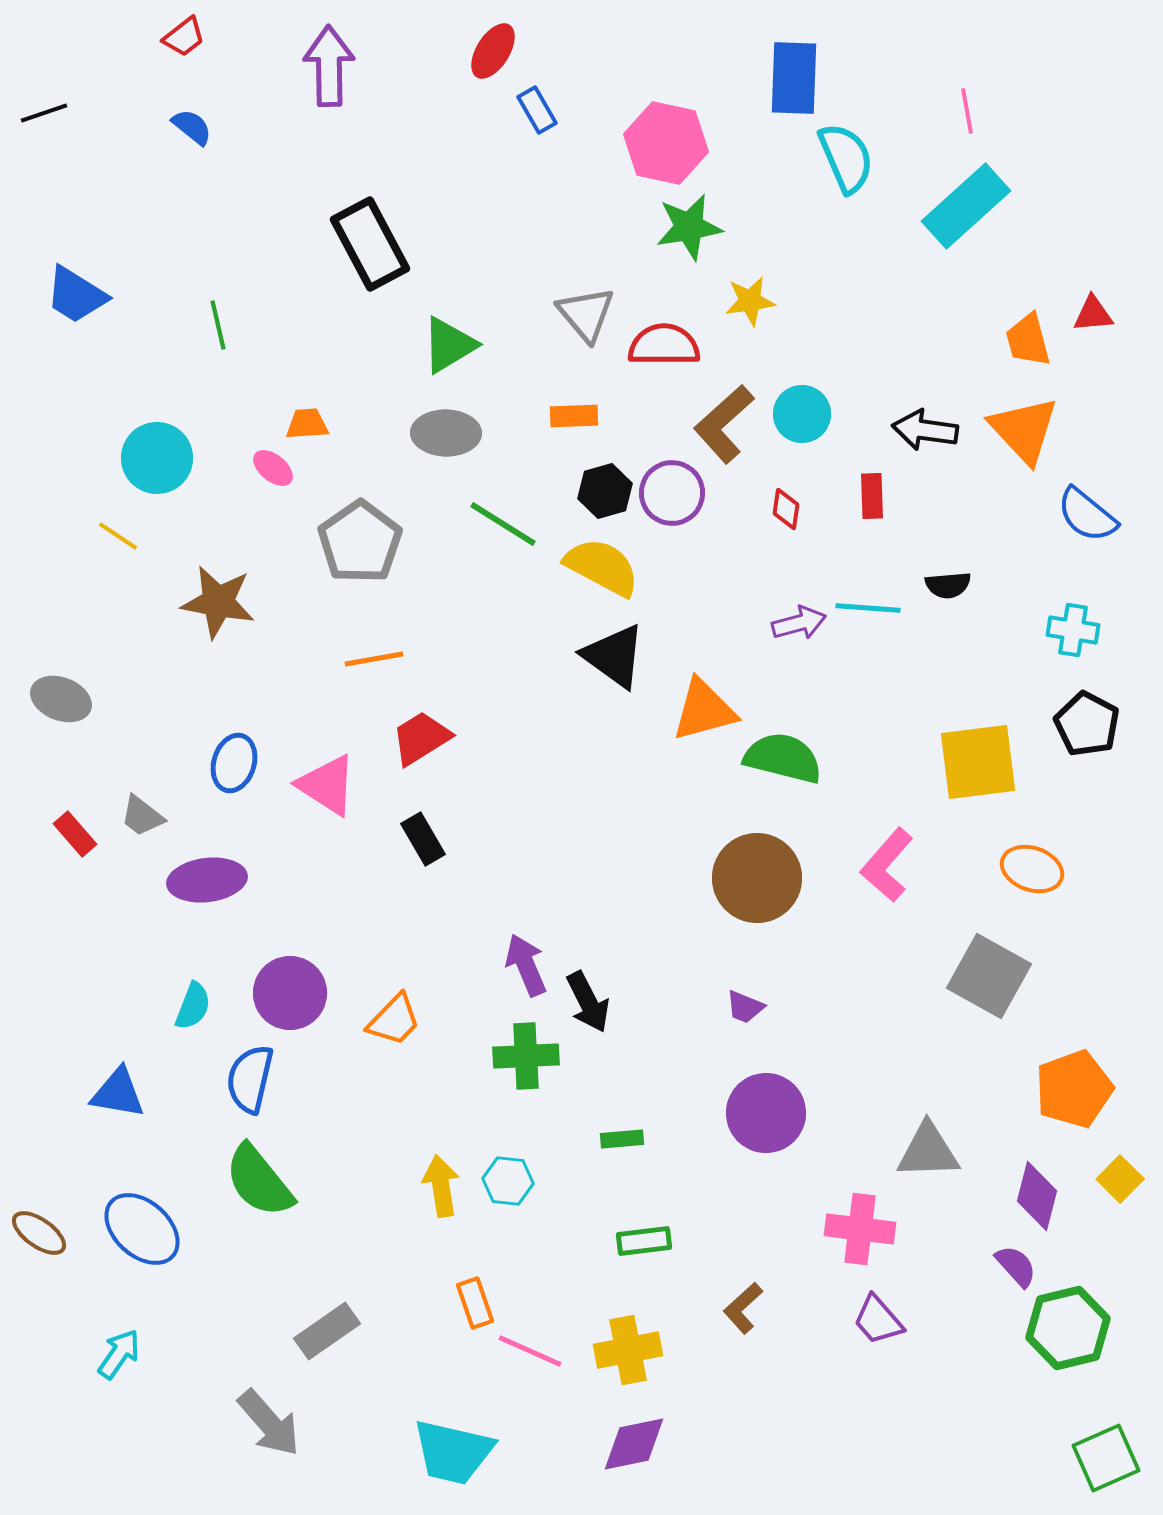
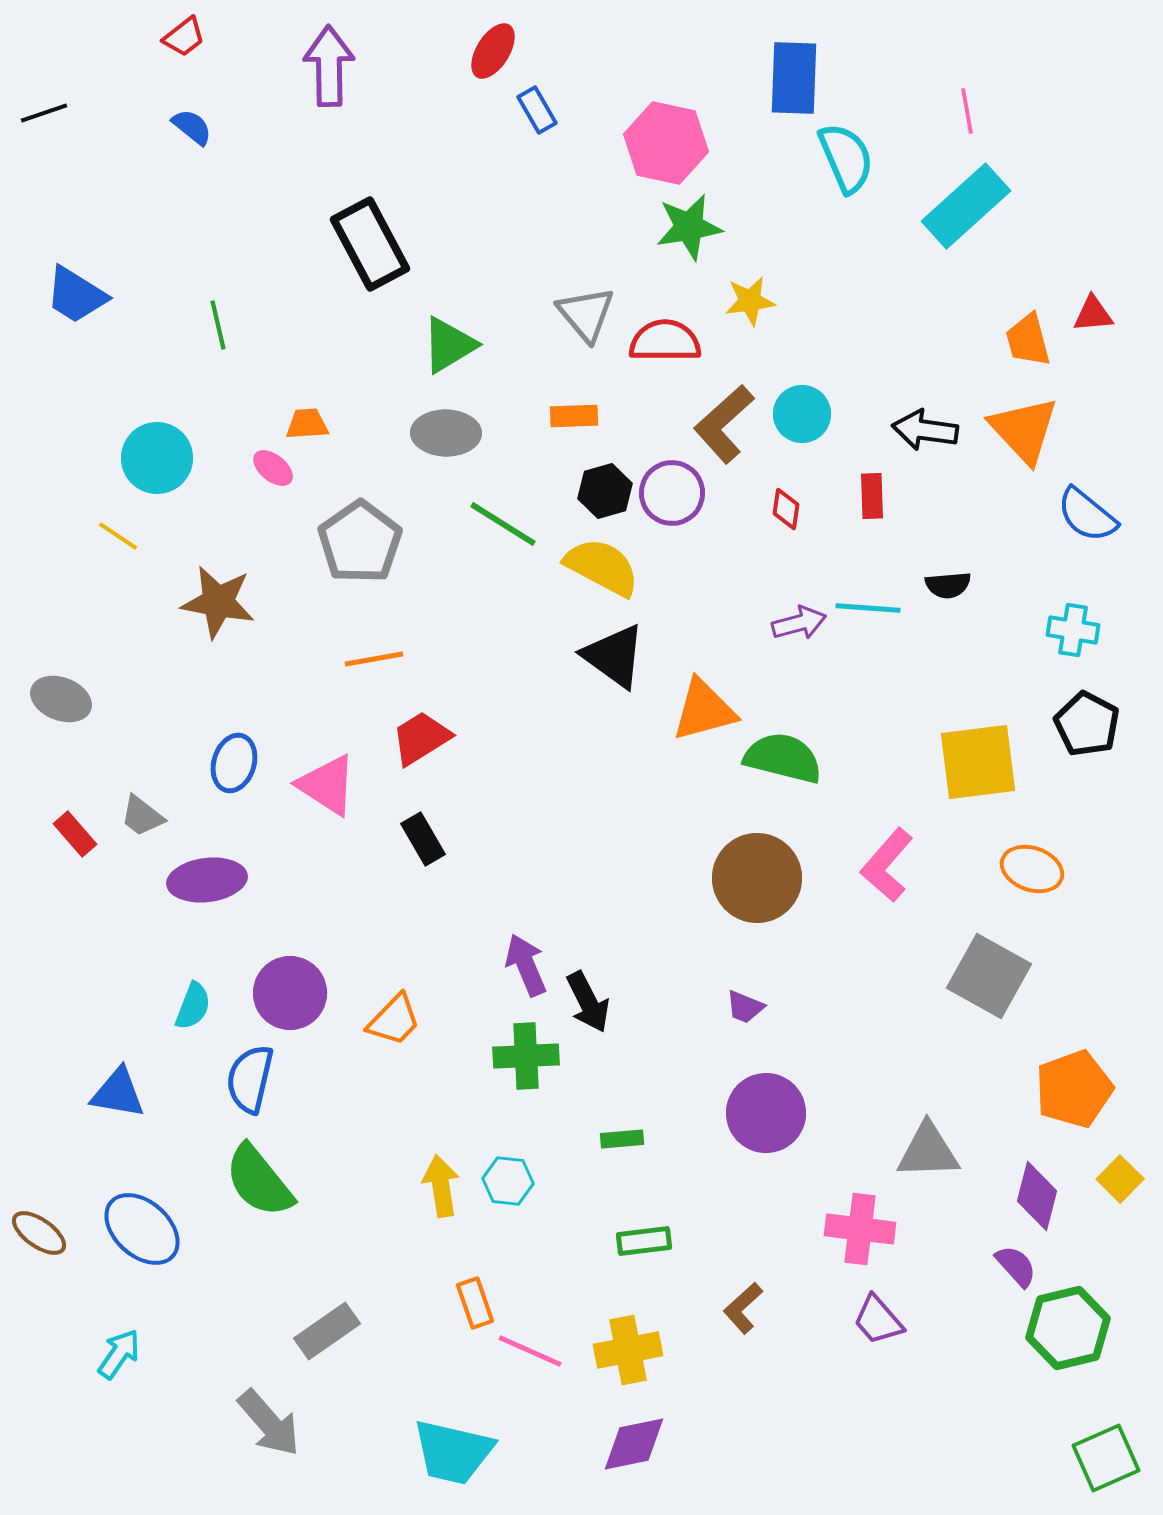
red semicircle at (664, 345): moved 1 px right, 4 px up
